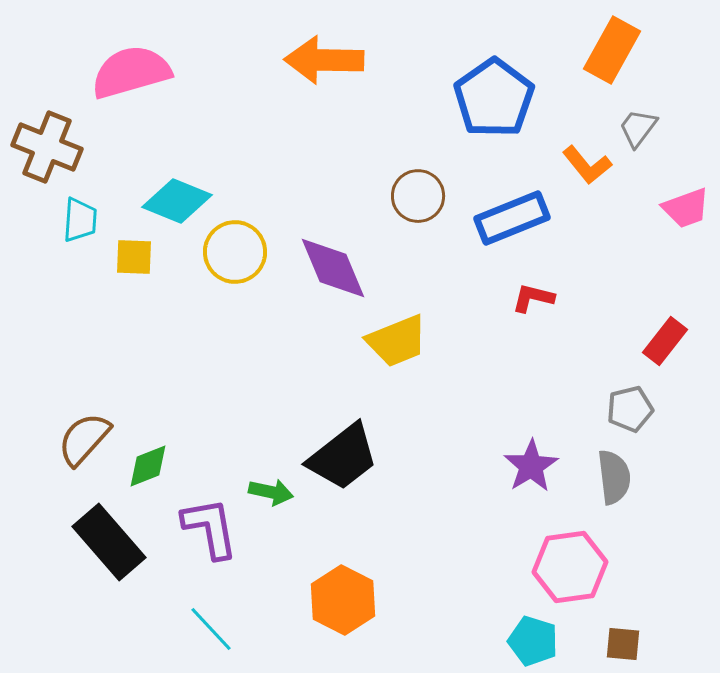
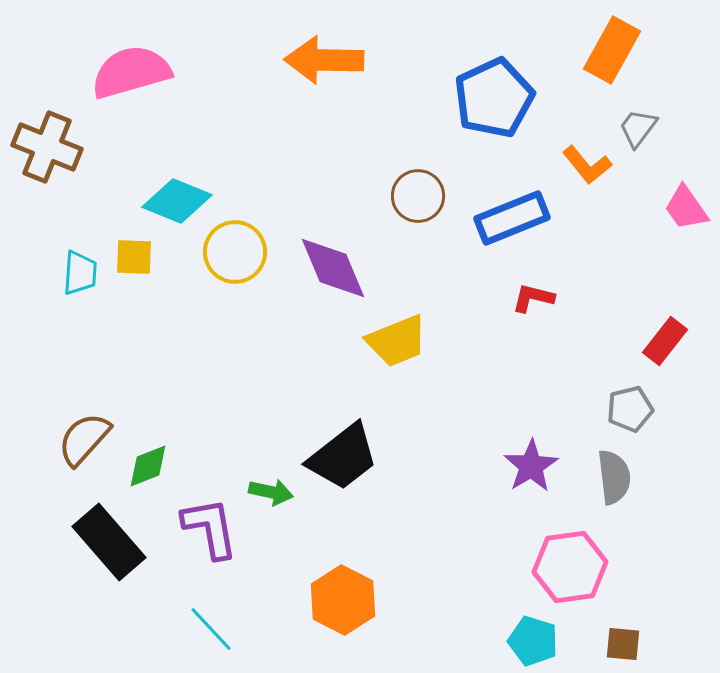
blue pentagon: rotated 10 degrees clockwise
pink trapezoid: rotated 75 degrees clockwise
cyan trapezoid: moved 53 px down
